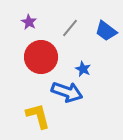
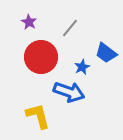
blue trapezoid: moved 22 px down
blue star: moved 1 px left, 2 px up; rotated 21 degrees clockwise
blue arrow: moved 2 px right
